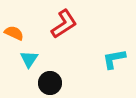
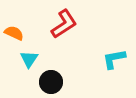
black circle: moved 1 px right, 1 px up
